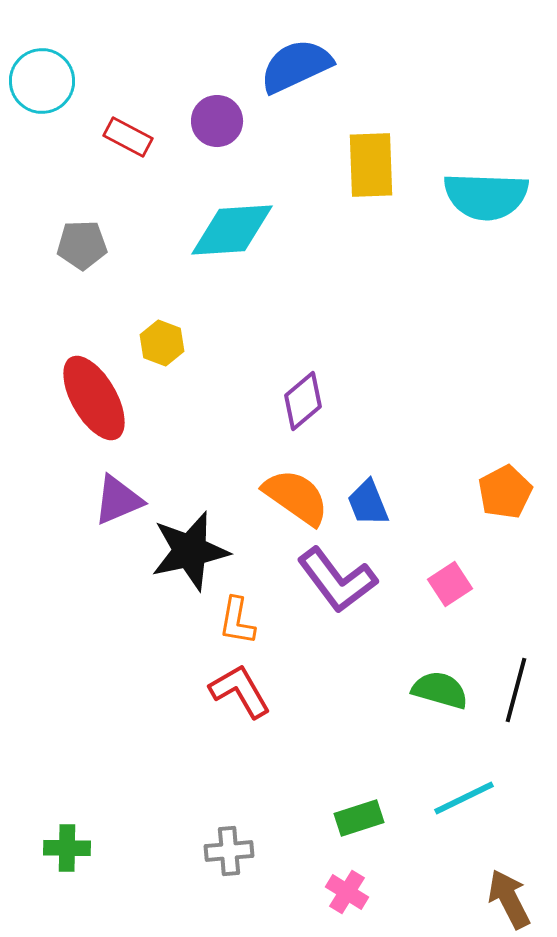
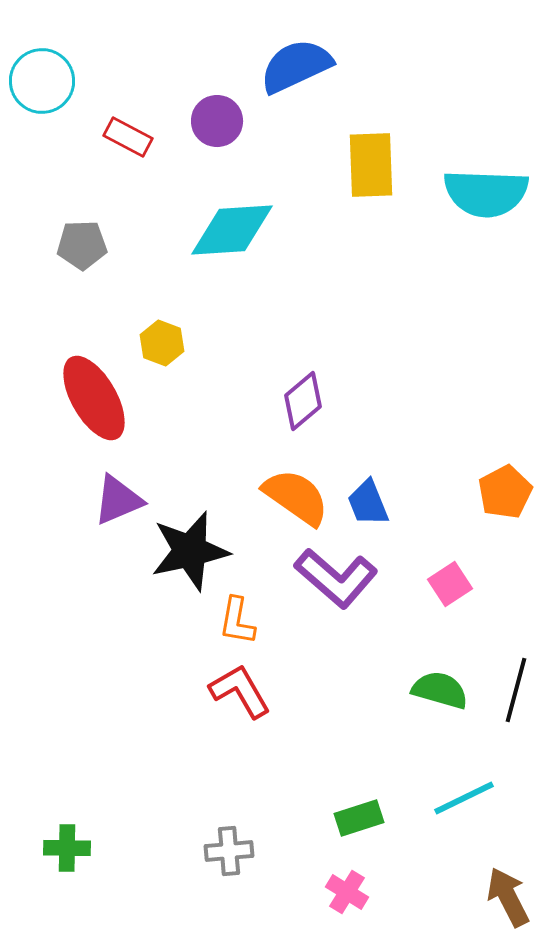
cyan semicircle: moved 3 px up
purple L-shape: moved 1 px left, 2 px up; rotated 12 degrees counterclockwise
brown arrow: moved 1 px left, 2 px up
